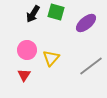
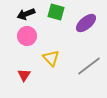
black arrow: moved 7 px left; rotated 36 degrees clockwise
pink circle: moved 14 px up
yellow triangle: rotated 24 degrees counterclockwise
gray line: moved 2 px left
